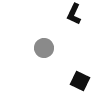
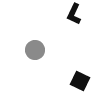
gray circle: moved 9 px left, 2 px down
